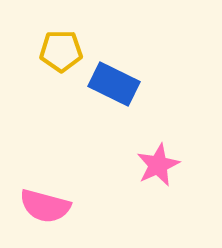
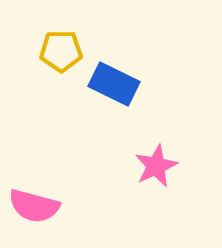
pink star: moved 2 px left, 1 px down
pink semicircle: moved 11 px left
